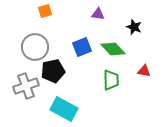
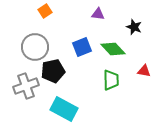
orange square: rotated 16 degrees counterclockwise
